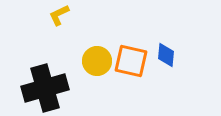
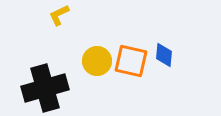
blue diamond: moved 2 px left
